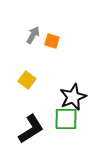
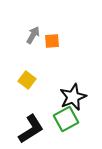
orange square: rotated 21 degrees counterclockwise
green square: rotated 30 degrees counterclockwise
